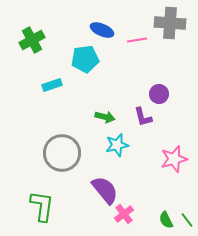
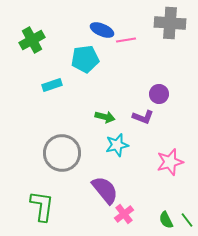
pink line: moved 11 px left
purple L-shape: rotated 55 degrees counterclockwise
pink star: moved 4 px left, 3 px down
